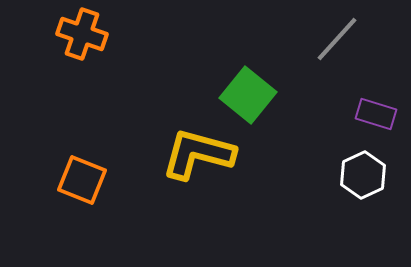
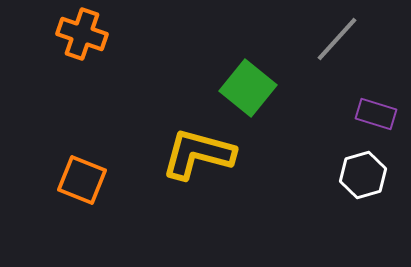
green square: moved 7 px up
white hexagon: rotated 9 degrees clockwise
